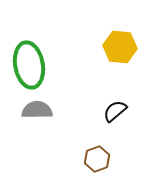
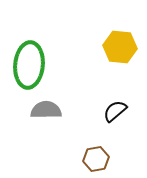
green ellipse: rotated 15 degrees clockwise
gray semicircle: moved 9 px right
brown hexagon: moved 1 px left; rotated 10 degrees clockwise
